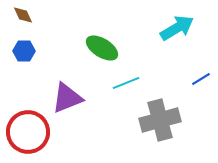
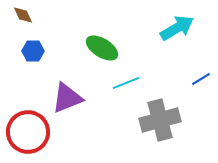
blue hexagon: moved 9 px right
